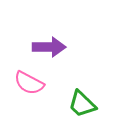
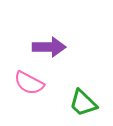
green trapezoid: moved 1 px right, 1 px up
